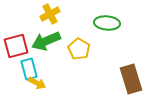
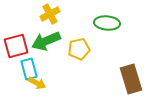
yellow pentagon: rotated 30 degrees clockwise
